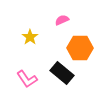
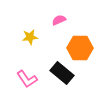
pink semicircle: moved 3 px left
yellow star: rotated 28 degrees clockwise
